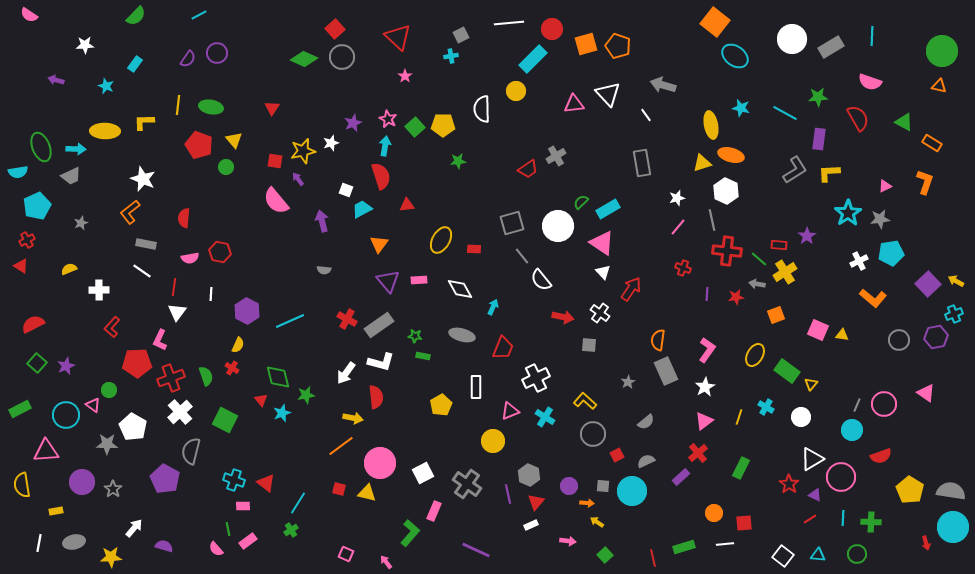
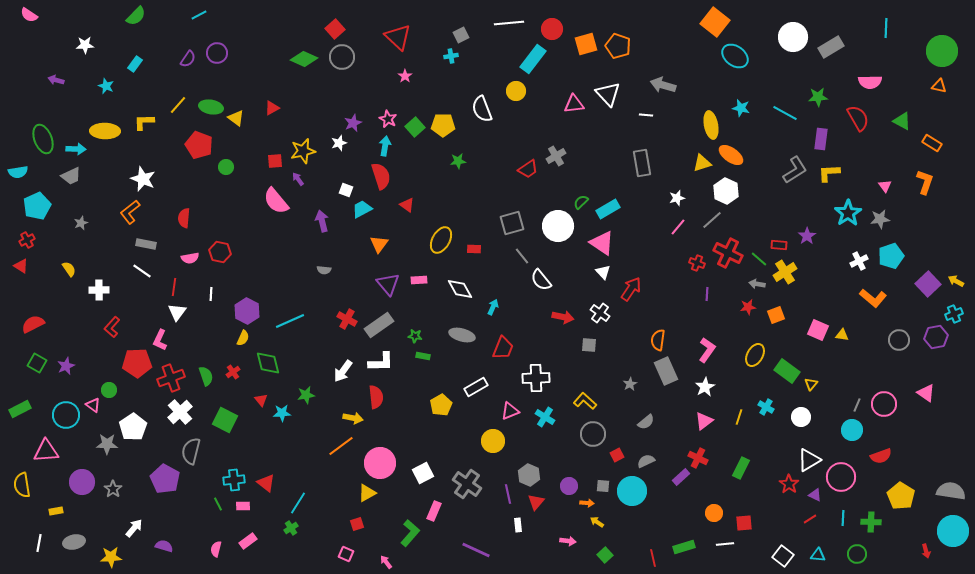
cyan line at (872, 36): moved 14 px right, 8 px up
white circle at (792, 39): moved 1 px right, 2 px up
cyan rectangle at (533, 59): rotated 8 degrees counterclockwise
pink semicircle at (870, 82): rotated 20 degrees counterclockwise
yellow line at (178, 105): rotated 36 degrees clockwise
red triangle at (272, 108): rotated 28 degrees clockwise
white semicircle at (482, 109): rotated 20 degrees counterclockwise
white line at (646, 115): rotated 48 degrees counterclockwise
green triangle at (904, 122): moved 2 px left, 1 px up
purple rectangle at (819, 139): moved 2 px right
yellow triangle at (234, 140): moved 2 px right, 22 px up; rotated 12 degrees counterclockwise
white star at (331, 143): moved 8 px right
green ellipse at (41, 147): moved 2 px right, 8 px up
orange ellipse at (731, 155): rotated 20 degrees clockwise
red square at (275, 161): rotated 14 degrees counterclockwise
pink triangle at (885, 186): rotated 40 degrees counterclockwise
red triangle at (407, 205): rotated 42 degrees clockwise
gray line at (712, 220): rotated 60 degrees clockwise
red cross at (727, 251): moved 1 px right, 2 px down; rotated 20 degrees clockwise
cyan pentagon at (891, 253): moved 3 px down; rotated 10 degrees counterclockwise
red cross at (683, 268): moved 14 px right, 5 px up
yellow semicircle at (69, 269): rotated 77 degrees clockwise
purple triangle at (388, 281): moved 3 px down
red star at (736, 297): moved 12 px right, 10 px down
yellow semicircle at (238, 345): moved 5 px right, 7 px up
white L-shape at (381, 362): rotated 16 degrees counterclockwise
green square at (37, 363): rotated 12 degrees counterclockwise
red cross at (232, 368): moved 1 px right, 4 px down; rotated 24 degrees clockwise
white arrow at (346, 373): moved 3 px left, 2 px up
green diamond at (278, 377): moved 10 px left, 14 px up
white cross at (536, 378): rotated 24 degrees clockwise
gray star at (628, 382): moved 2 px right, 2 px down
white rectangle at (476, 387): rotated 60 degrees clockwise
cyan star at (282, 413): rotated 18 degrees clockwise
white pentagon at (133, 427): rotated 8 degrees clockwise
red cross at (698, 453): moved 5 px down; rotated 24 degrees counterclockwise
white triangle at (812, 459): moved 3 px left, 1 px down
cyan cross at (234, 480): rotated 25 degrees counterclockwise
red square at (339, 489): moved 18 px right, 35 px down; rotated 32 degrees counterclockwise
yellow pentagon at (910, 490): moved 9 px left, 6 px down
yellow triangle at (367, 493): rotated 42 degrees counterclockwise
white rectangle at (531, 525): moved 13 px left; rotated 72 degrees counterclockwise
cyan circle at (953, 527): moved 4 px down
green line at (228, 529): moved 10 px left, 25 px up; rotated 16 degrees counterclockwise
green cross at (291, 530): moved 2 px up
red arrow at (926, 543): moved 8 px down
pink semicircle at (216, 549): rotated 56 degrees clockwise
